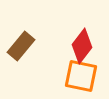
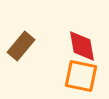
red diamond: rotated 48 degrees counterclockwise
